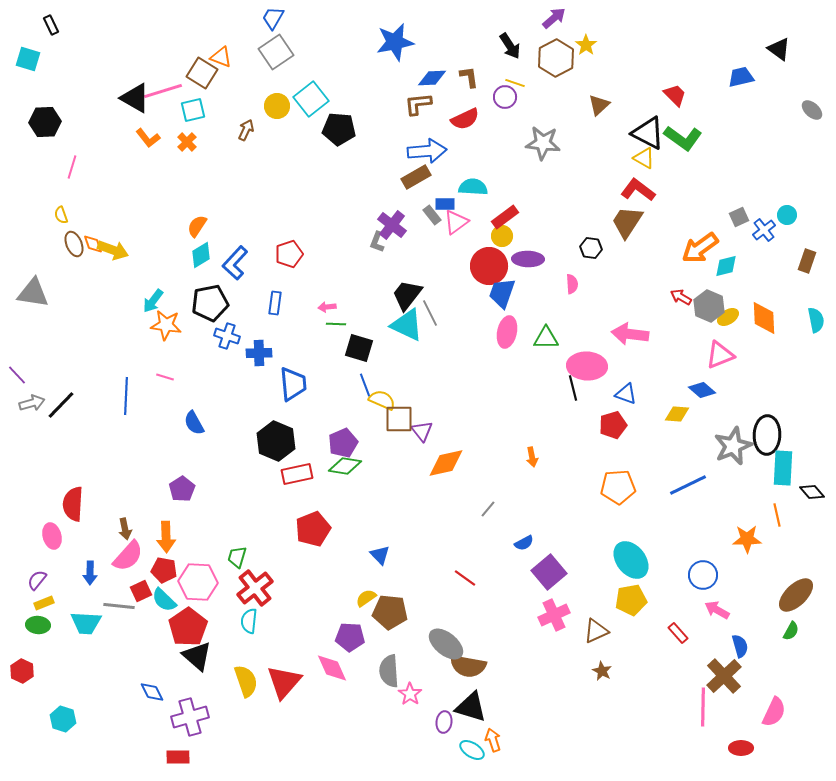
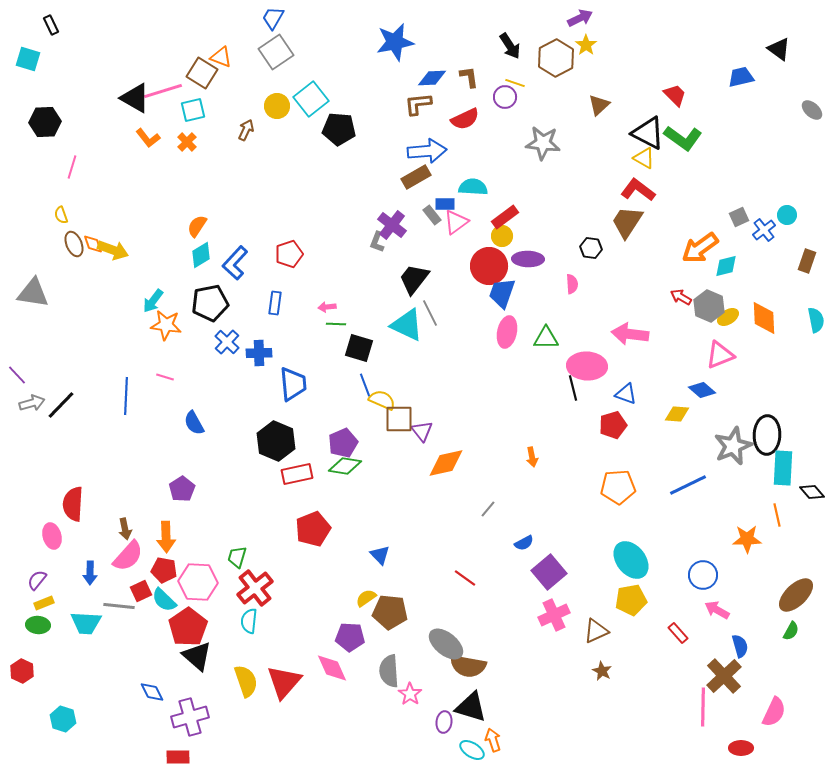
purple arrow at (554, 18): moved 26 px right; rotated 15 degrees clockwise
black trapezoid at (407, 295): moved 7 px right, 16 px up
blue cross at (227, 336): moved 6 px down; rotated 25 degrees clockwise
